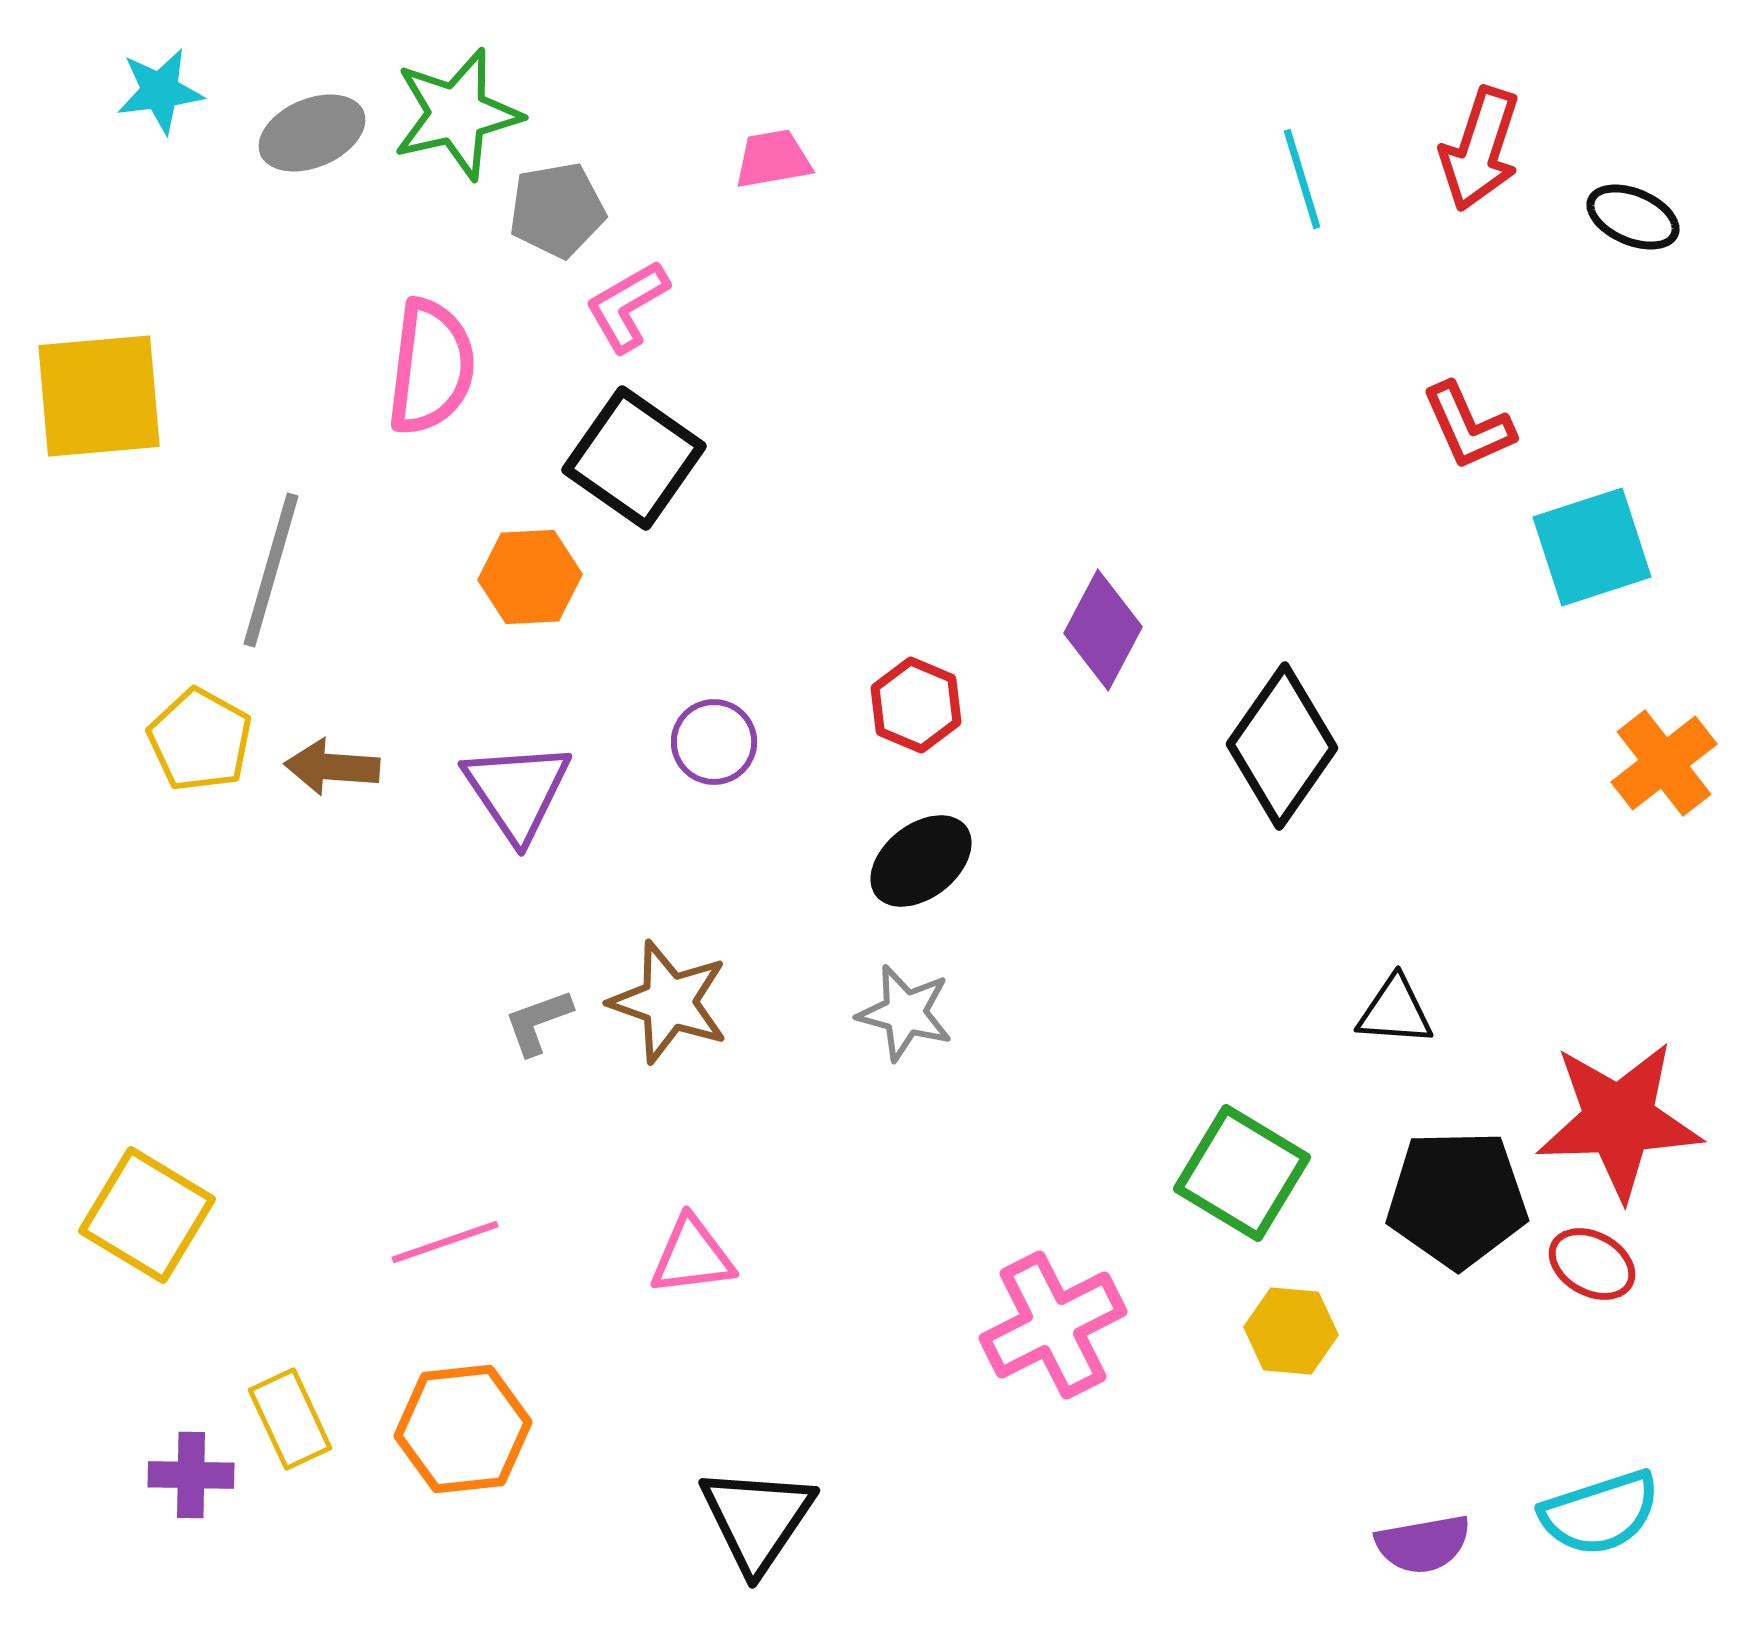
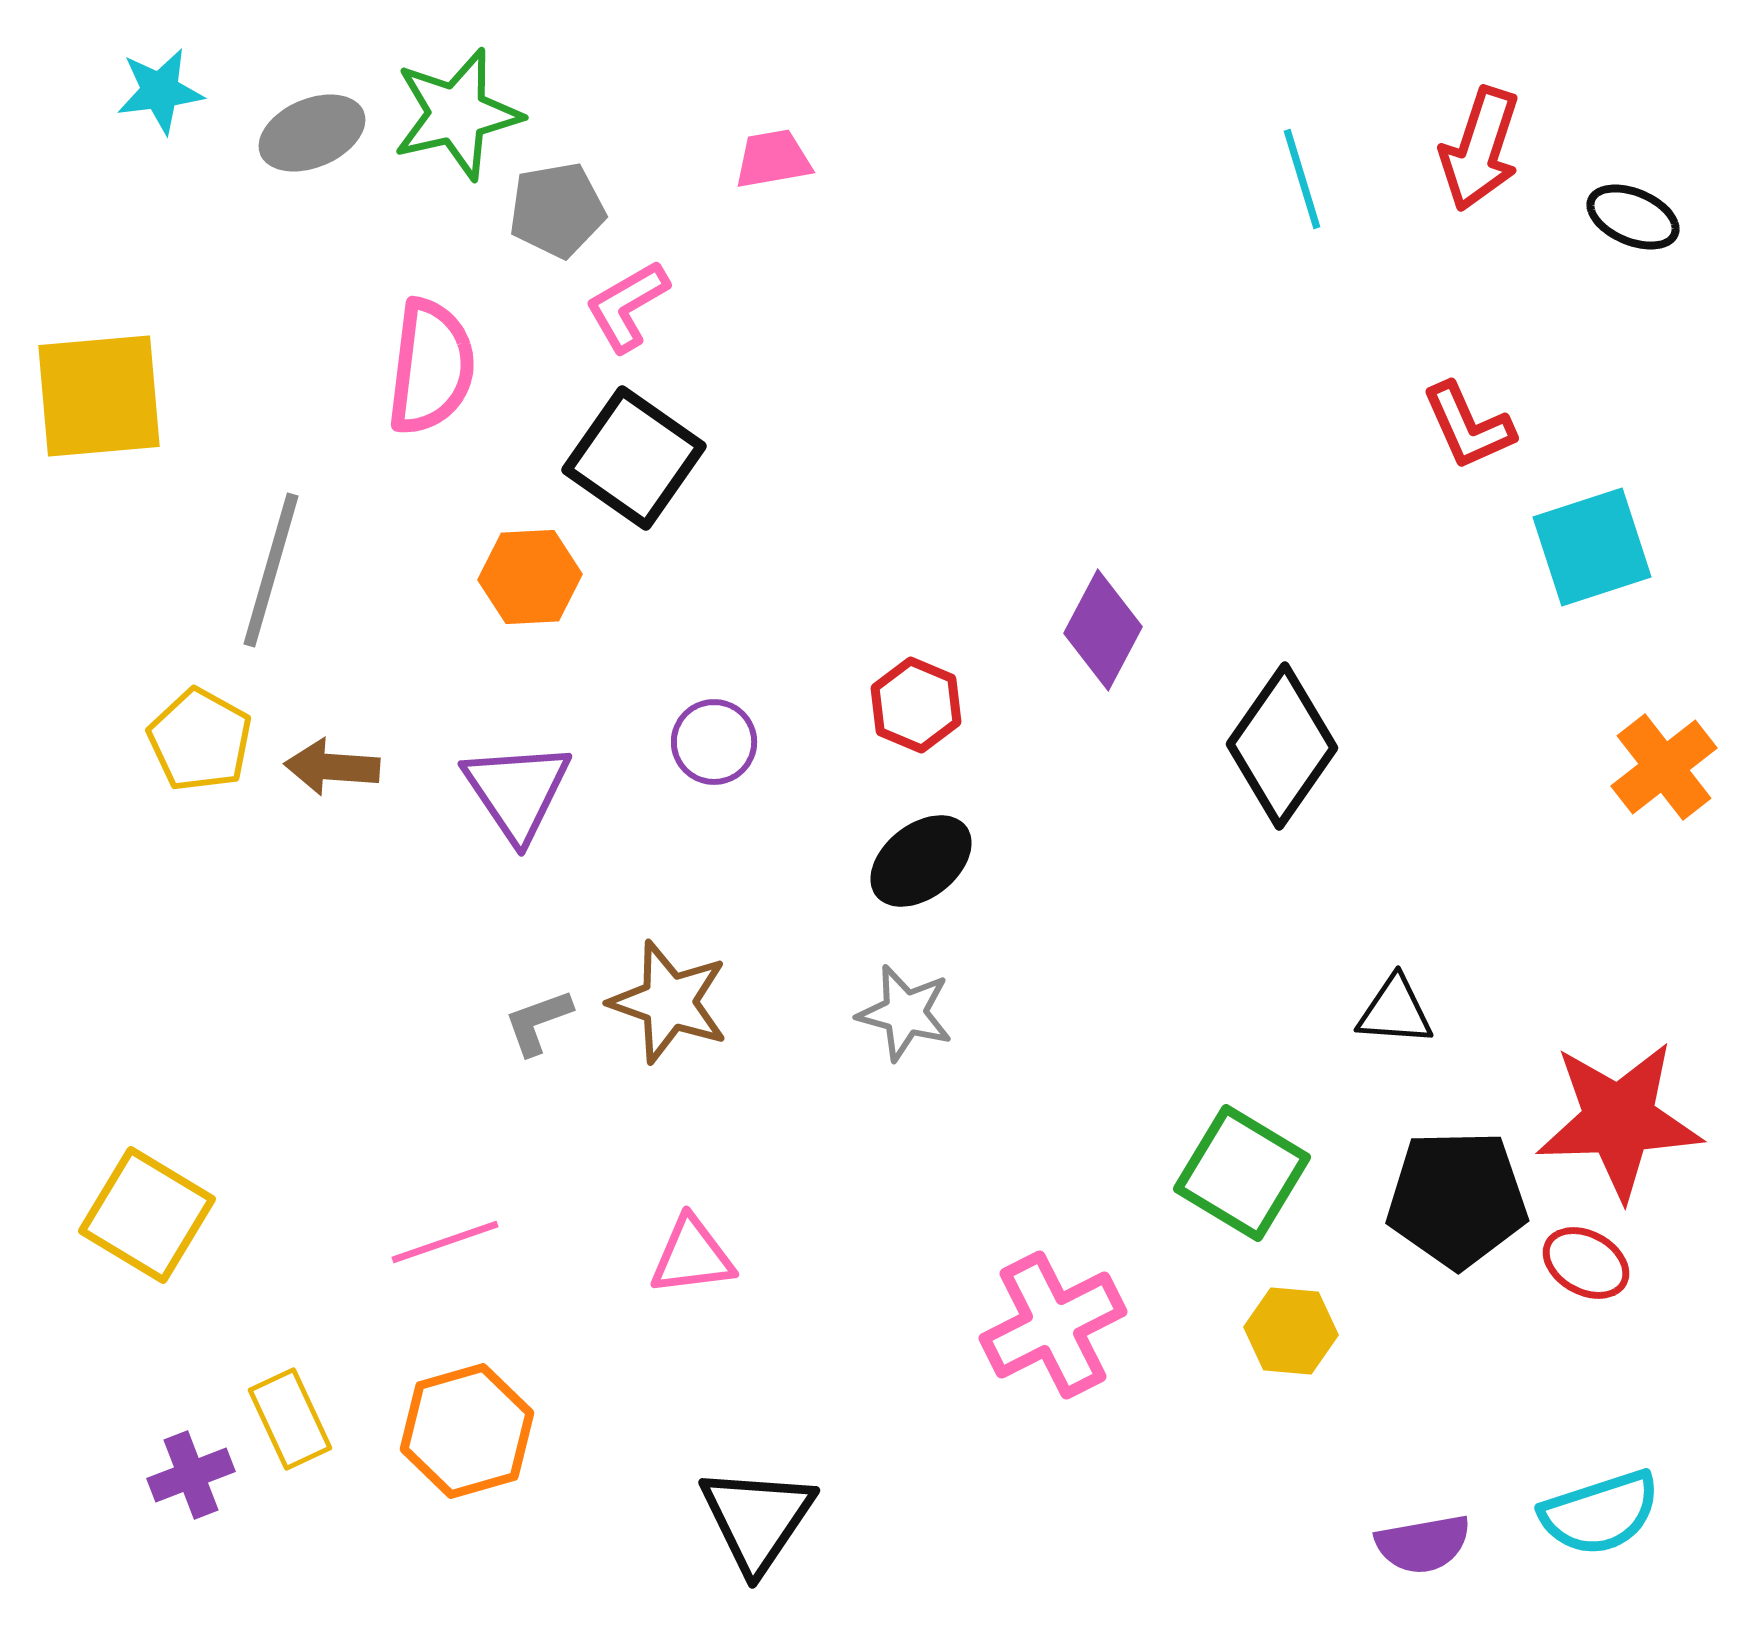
orange cross at (1664, 763): moved 4 px down
red ellipse at (1592, 1264): moved 6 px left, 1 px up
orange hexagon at (463, 1429): moved 4 px right, 2 px down; rotated 10 degrees counterclockwise
purple cross at (191, 1475): rotated 22 degrees counterclockwise
